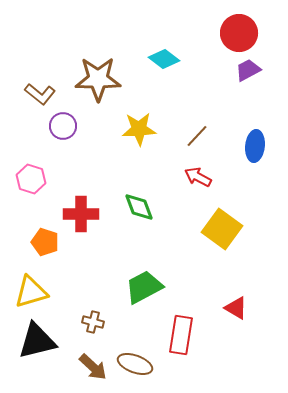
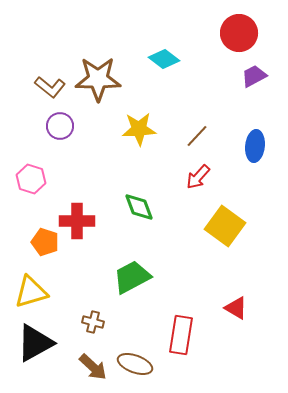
purple trapezoid: moved 6 px right, 6 px down
brown L-shape: moved 10 px right, 7 px up
purple circle: moved 3 px left
red arrow: rotated 76 degrees counterclockwise
red cross: moved 4 px left, 7 px down
yellow square: moved 3 px right, 3 px up
green trapezoid: moved 12 px left, 10 px up
black triangle: moved 2 px left, 2 px down; rotated 15 degrees counterclockwise
